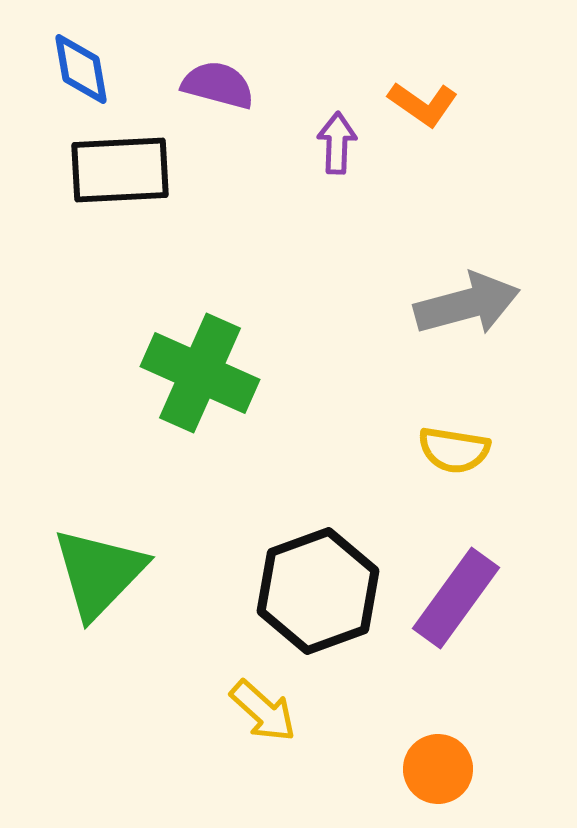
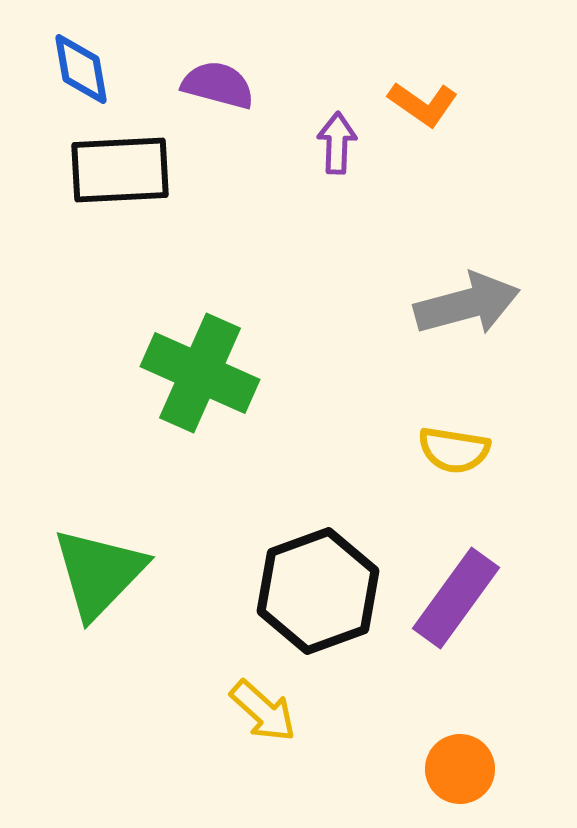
orange circle: moved 22 px right
